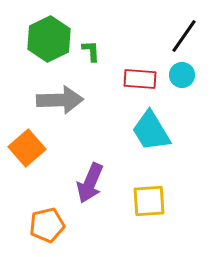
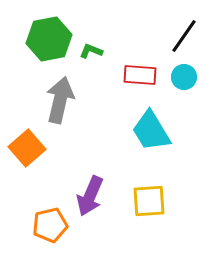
green hexagon: rotated 15 degrees clockwise
green L-shape: rotated 65 degrees counterclockwise
cyan circle: moved 2 px right, 2 px down
red rectangle: moved 4 px up
gray arrow: rotated 75 degrees counterclockwise
purple arrow: moved 13 px down
orange pentagon: moved 3 px right
